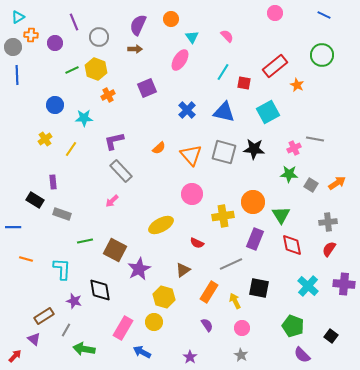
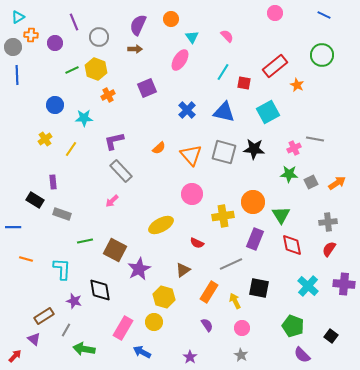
gray square at (311, 185): moved 3 px up; rotated 32 degrees clockwise
